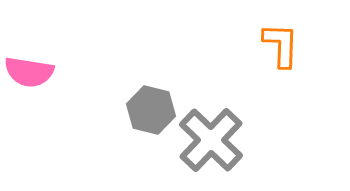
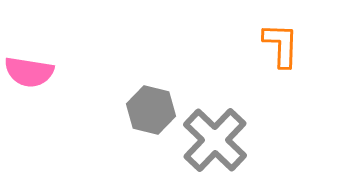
gray cross: moved 4 px right
